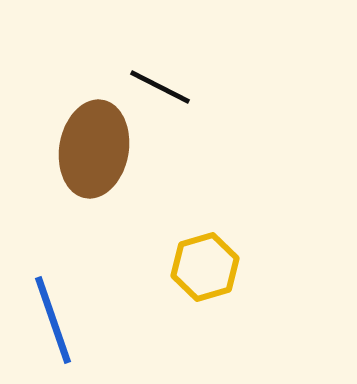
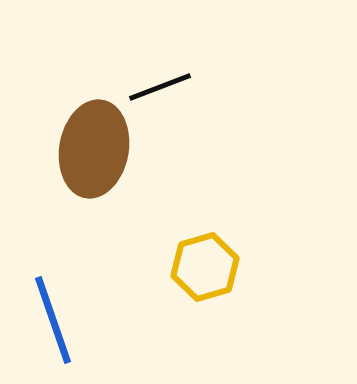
black line: rotated 48 degrees counterclockwise
